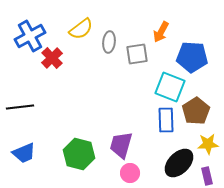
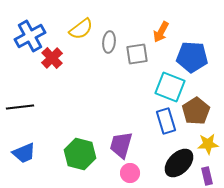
blue rectangle: moved 1 px down; rotated 15 degrees counterclockwise
green hexagon: moved 1 px right
